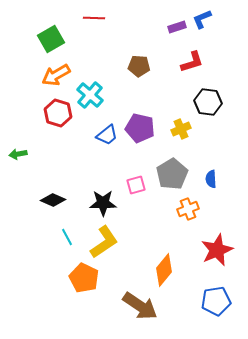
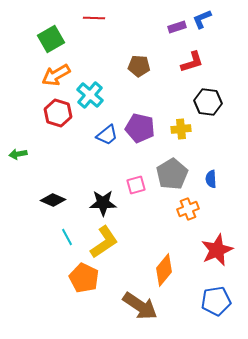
yellow cross: rotated 18 degrees clockwise
